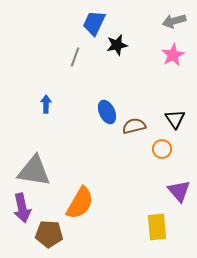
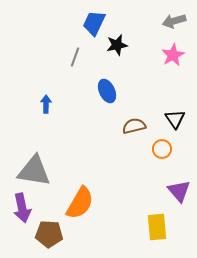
blue ellipse: moved 21 px up
